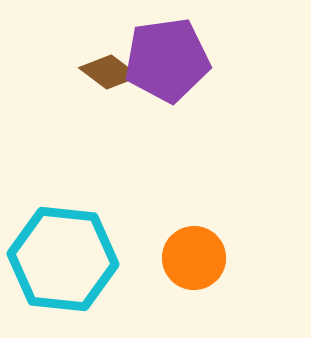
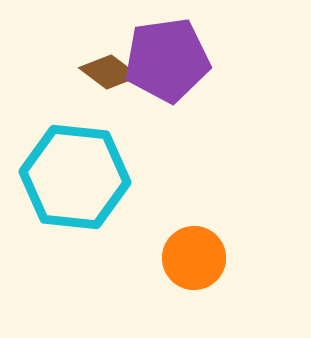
cyan hexagon: moved 12 px right, 82 px up
